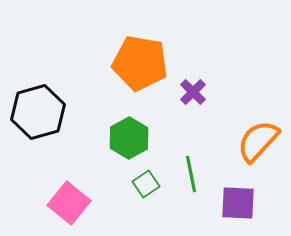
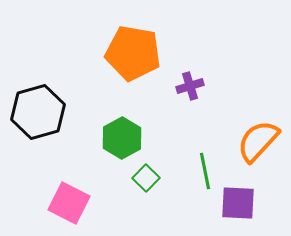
orange pentagon: moved 7 px left, 10 px up
purple cross: moved 3 px left, 6 px up; rotated 28 degrees clockwise
green hexagon: moved 7 px left
green line: moved 14 px right, 3 px up
green square: moved 6 px up; rotated 12 degrees counterclockwise
pink square: rotated 12 degrees counterclockwise
